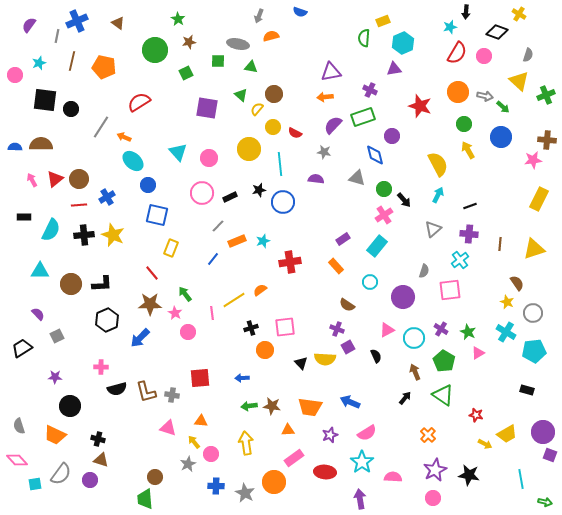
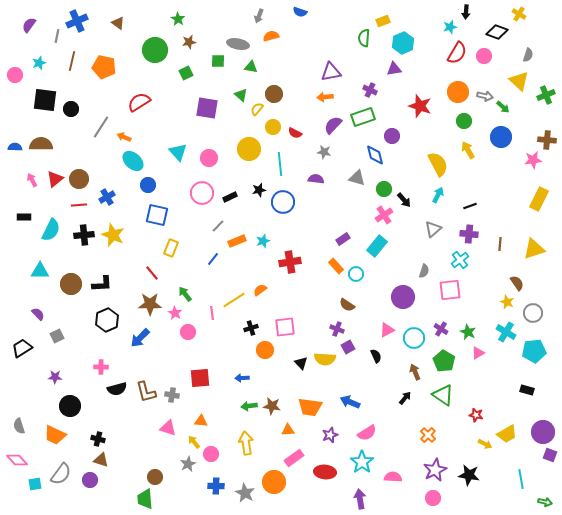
green circle at (464, 124): moved 3 px up
cyan circle at (370, 282): moved 14 px left, 8 px up
